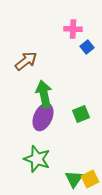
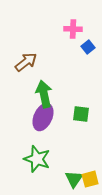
blue square: moved 1 px right
brown arrow: moved 1 px down
green square: rotated 30 degrees clockwise
yellow square: rotated 12 degrees clockwise
